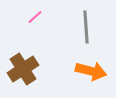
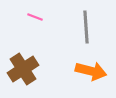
pink line: rotated 63 degrees clockwise
